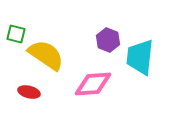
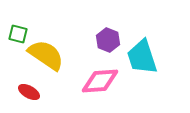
green square: moved 2 px right
cyan trapezoid: moved 2 px right; rotated 24 degrees counterclockwise
pink diamond: moved 7 px right, 3 px up
red ellipse: rotated 15 degrees clockwise
